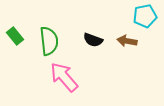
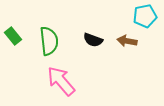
green rectangle: moved 2 px left
pink arrow: moved 3 px left, 4 px down
